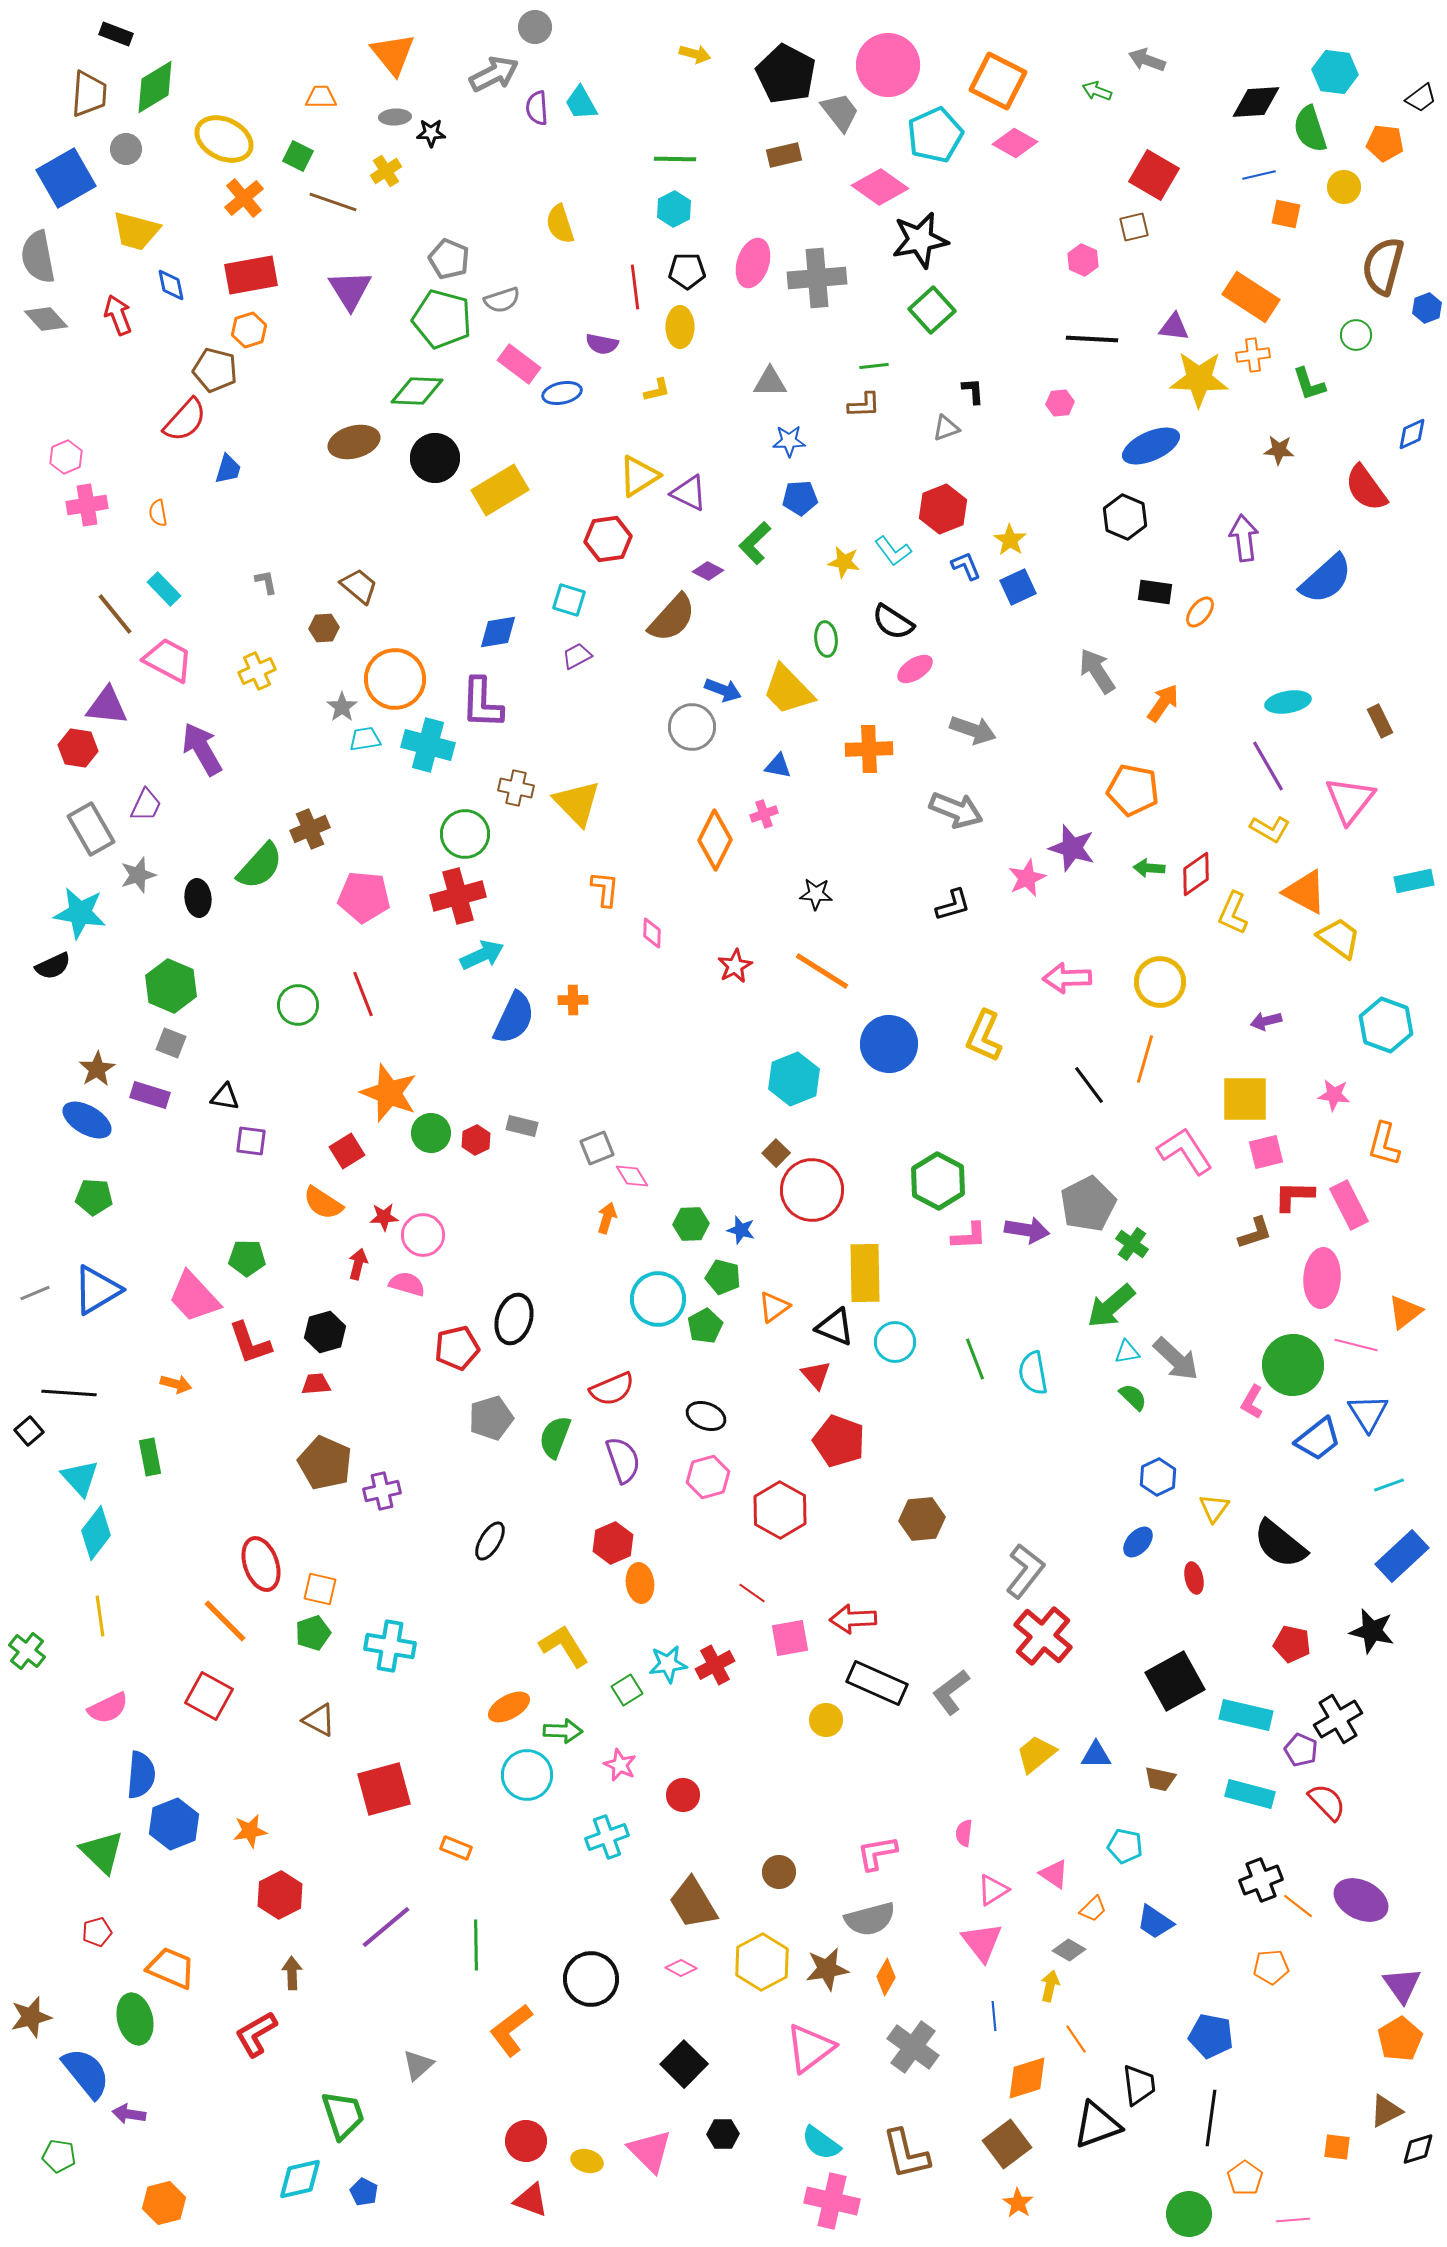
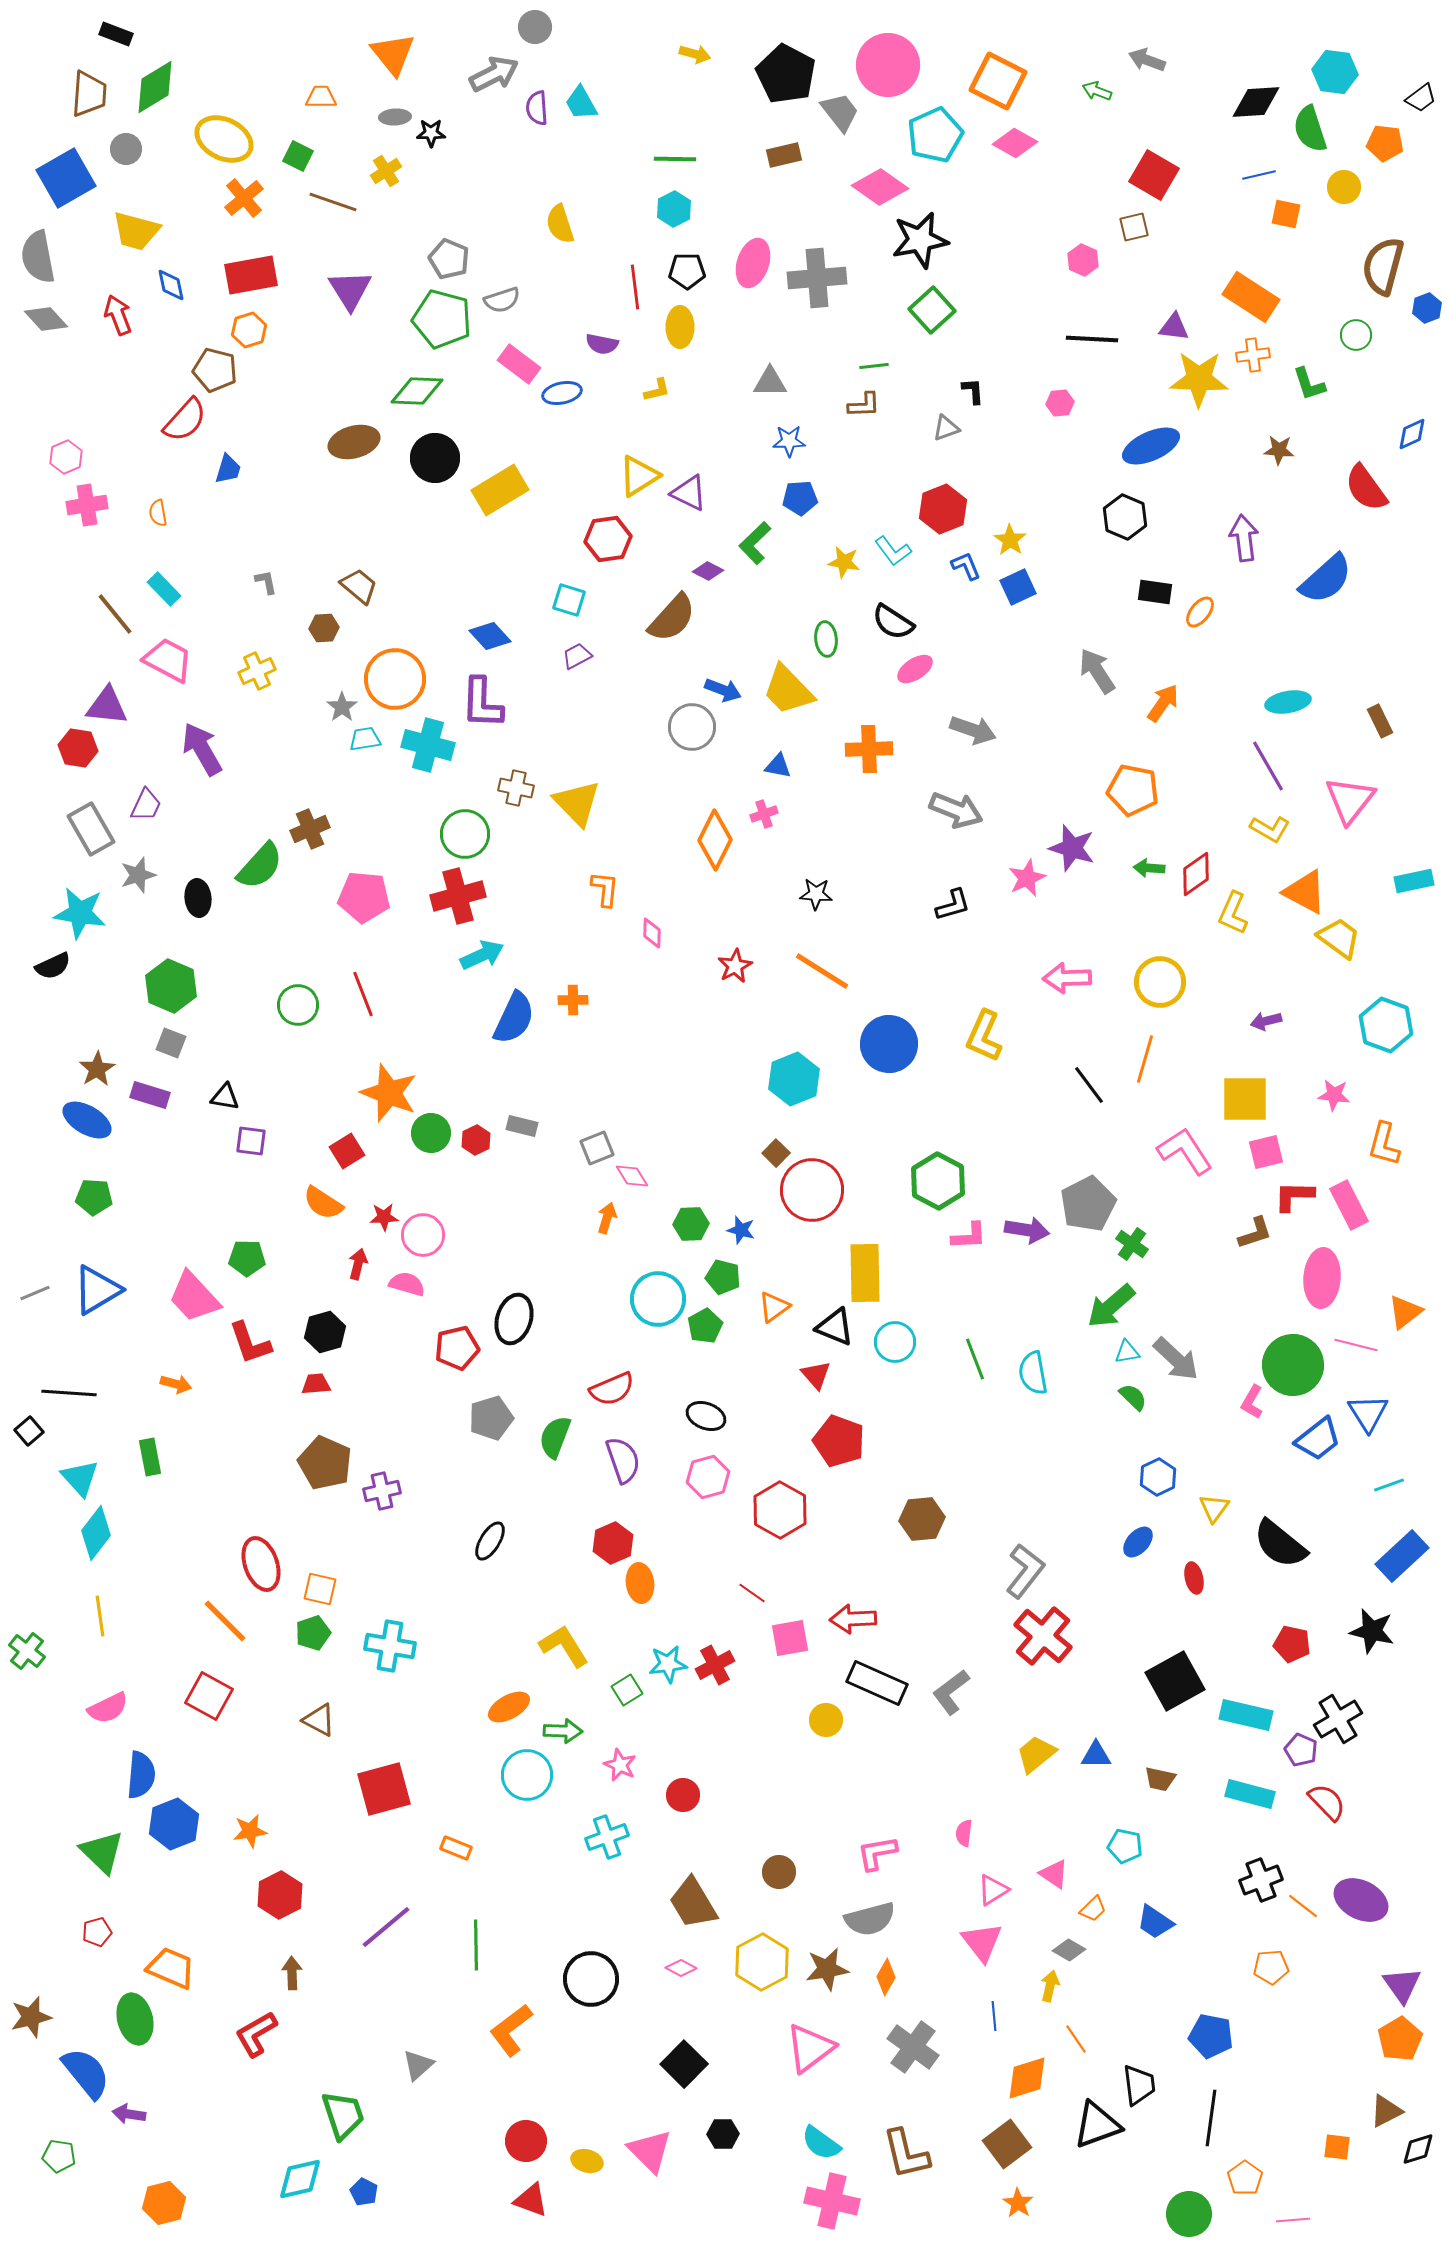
blue diamond at (498, 632): moved 8 px left, 4 px down; rotated 57 degrees clockwise
orange line at (1298, 1906): moved 5 px right
